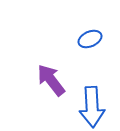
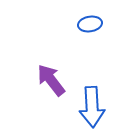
blue ellipse: moved 15 px up; rotated 15 degrees clockwise
